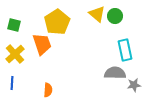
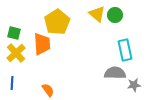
green circle: moved 1 px up
green square: moved 8 px down
orange trapezoid: rotated 15 degrees clockwise
yellow cross: moved 1 px right, 1 px up
orange semicircle: rotated 40 degrees counterclockwise
